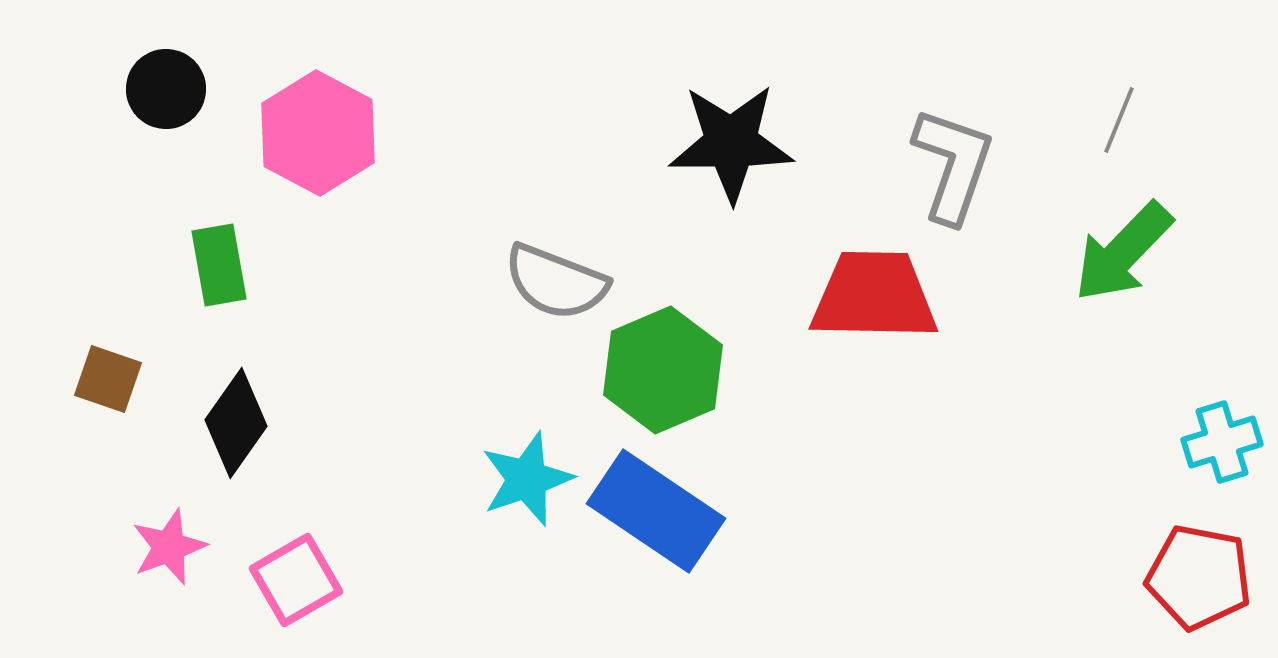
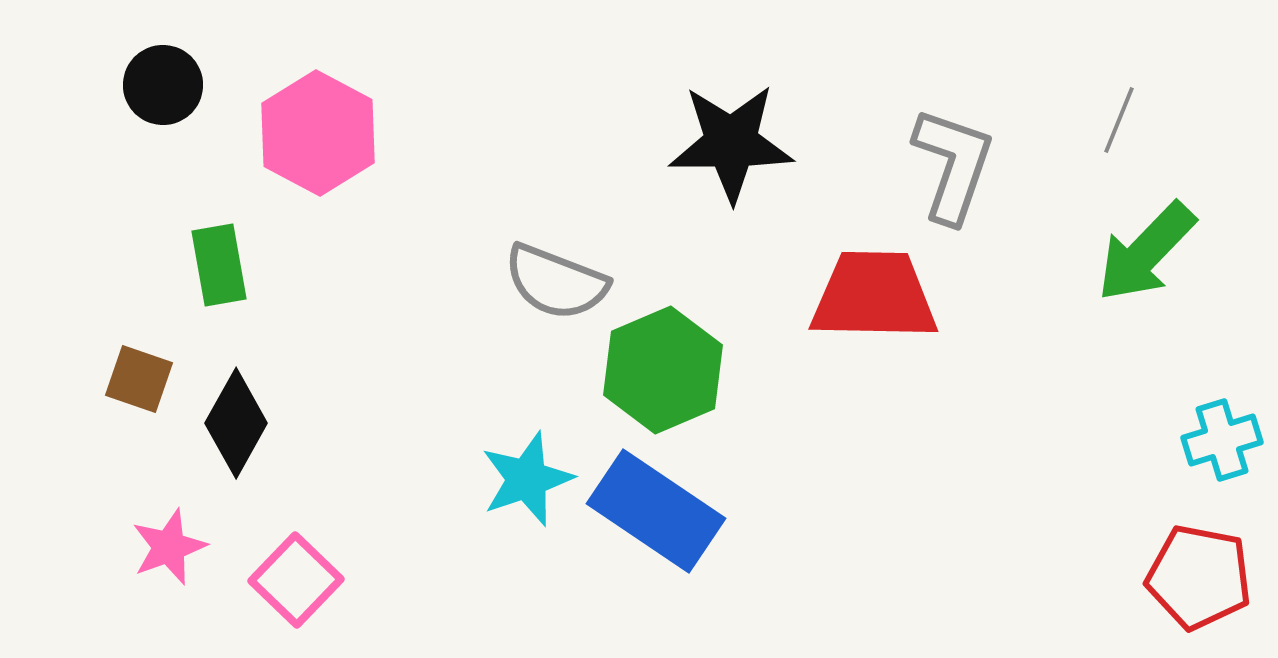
black circle: moved 3 px left, 4 px up
green arrow: moved 23 px right
brown square: moved 31 px right
black diamond: rotated 6 degrees counterclockwise
cyan cross: moved 2 px up
pink square: rotated 16 degrees counterclockwise
